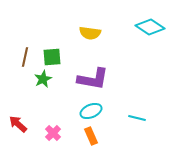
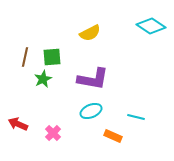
cyan diamond: moved 1 px right, 1 px up
yellow semicircle: rotated 35 degrees counterclockwise
cyan line: moved 1 px left, 1 px up
red arrow: rotated 18 degrees counterclockwise
orange rectangle: moved 22 px right; rotated 42 degrees counterclockwise
